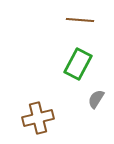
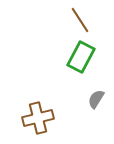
brown line: rotated 52 degrees clockwise
green rectangle: moved 3 px right, 7 px up
